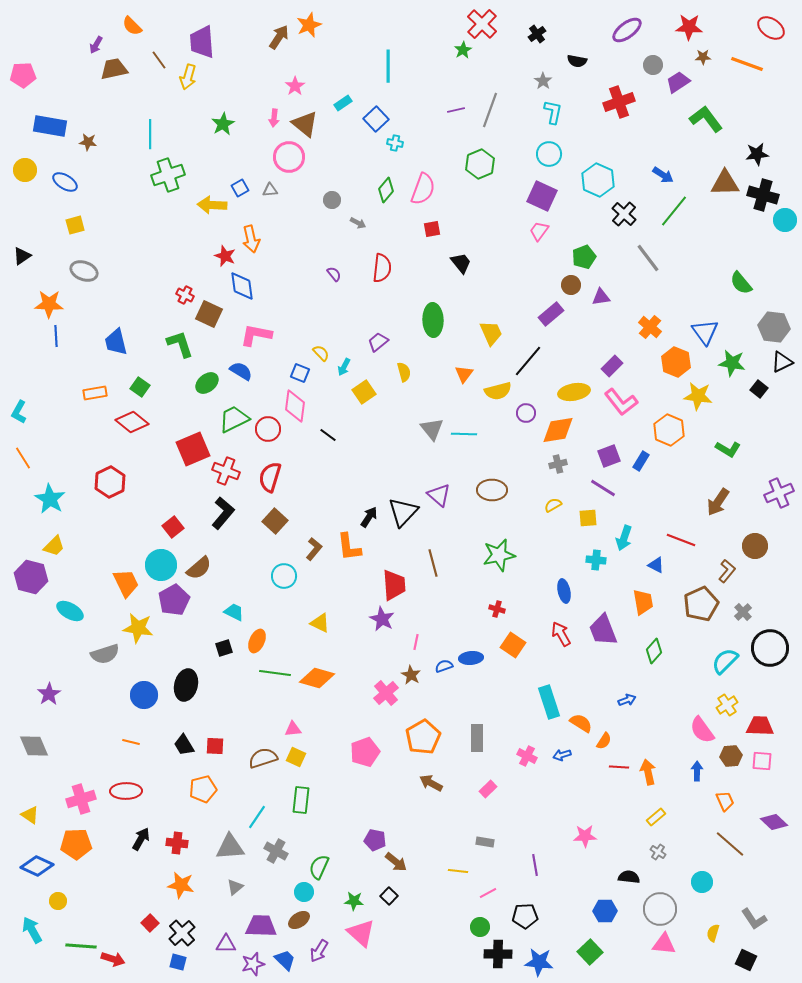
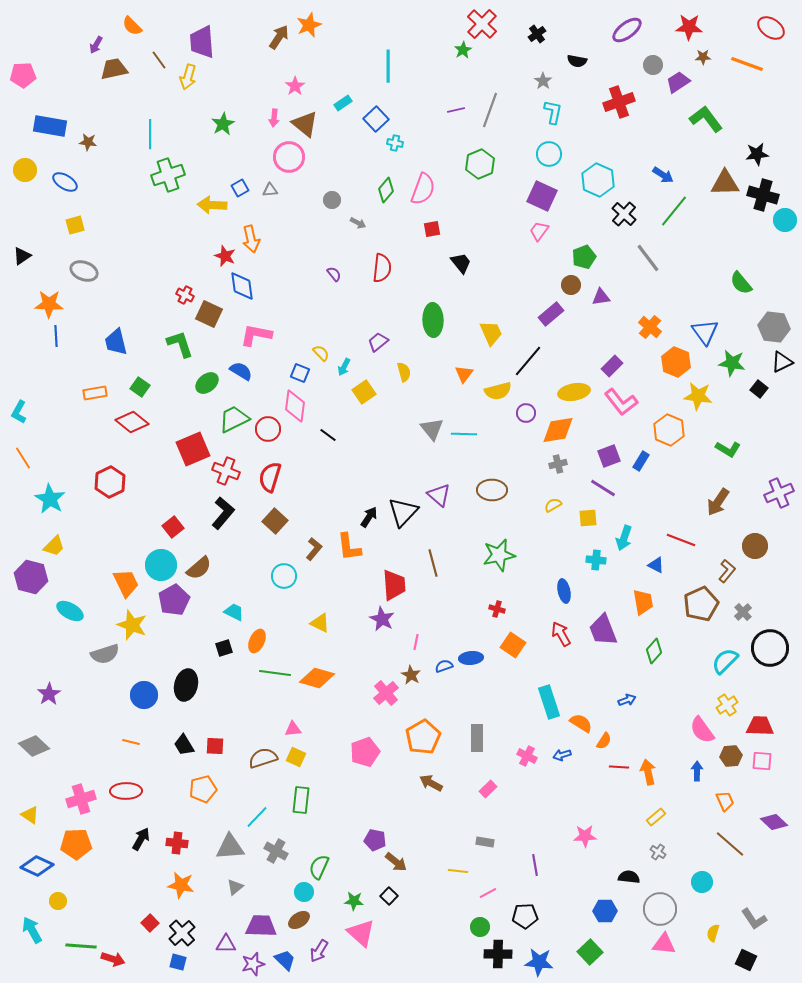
yellow star at (138, 628): moved 6 px left, 3 px up; rotated 12 degrees clockwise
gray diamond at (34, 746): rotated 24 degrees counterclockwise
cyan line at (257, 817): rotated 10 degrees clockwise
